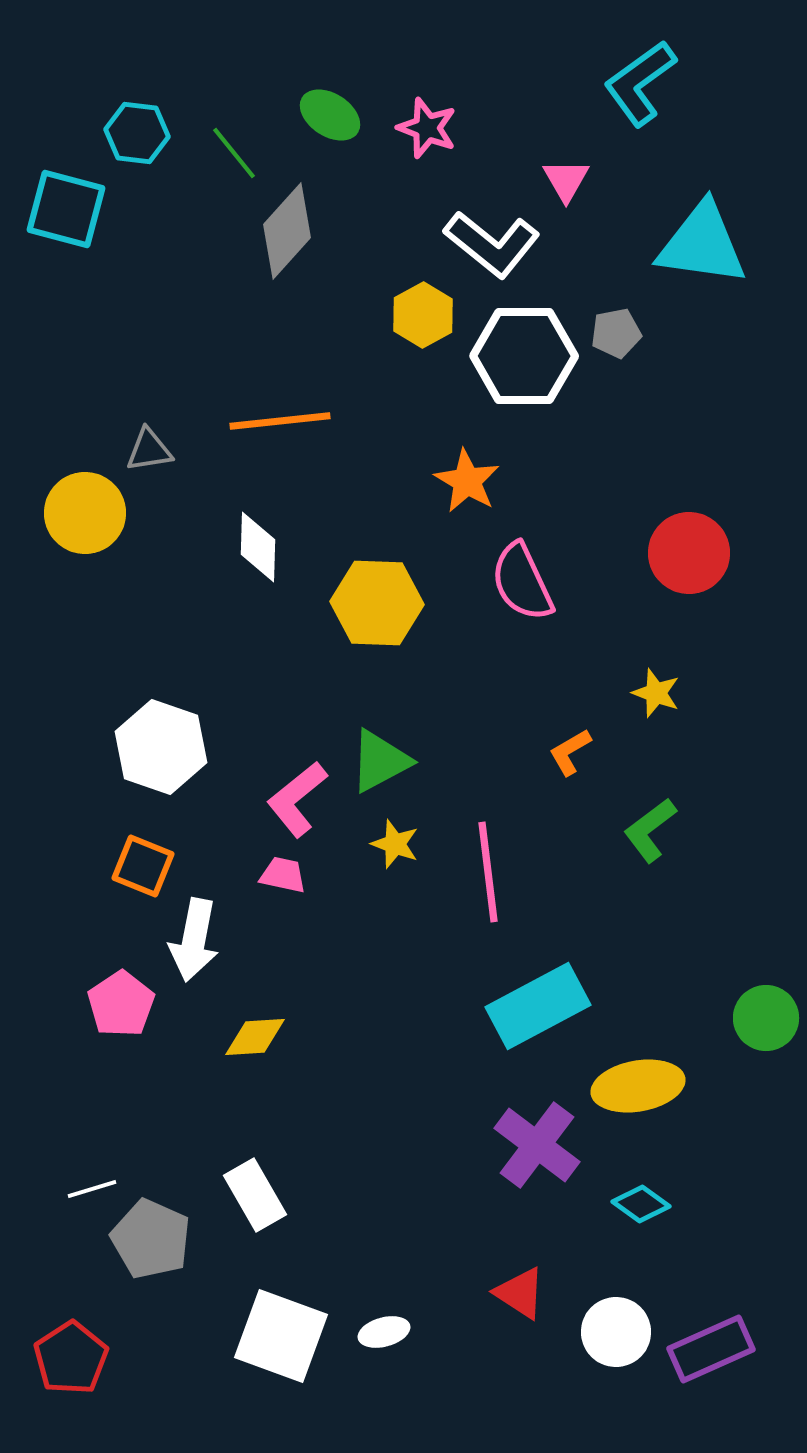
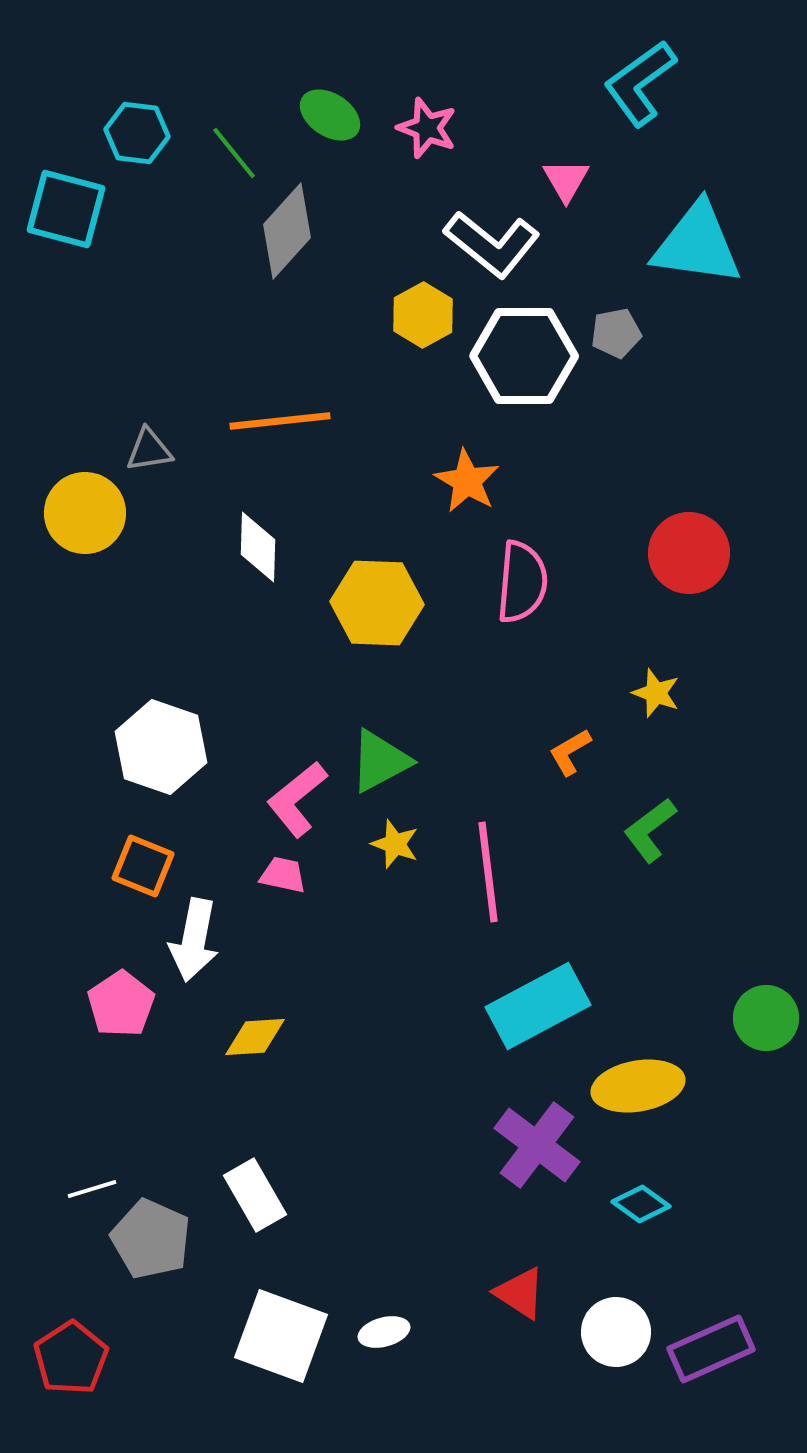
cyan triangle at (702, 244): moved 5 px left
pink semicircle at (522, 582): rotated 150 degrees counterclockwise
